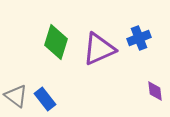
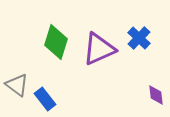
blue cross: rotated 25 degrees counterclockwise
purple diamond: moved 1 px right, 4 px down
gray triangle: moved 1 px right, 11 px up
